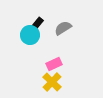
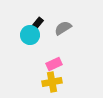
yellow cross: rotated 36 degrees clockwise
